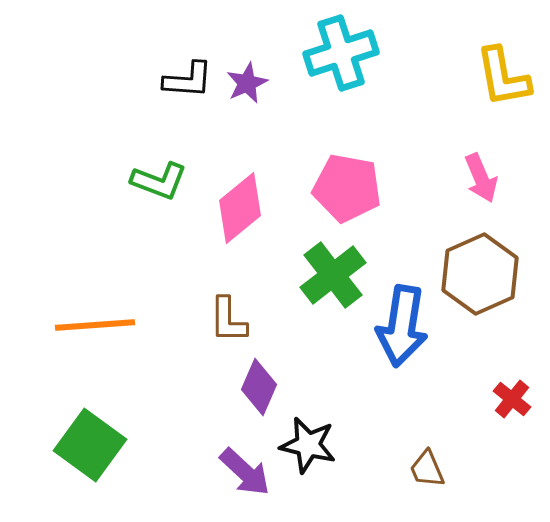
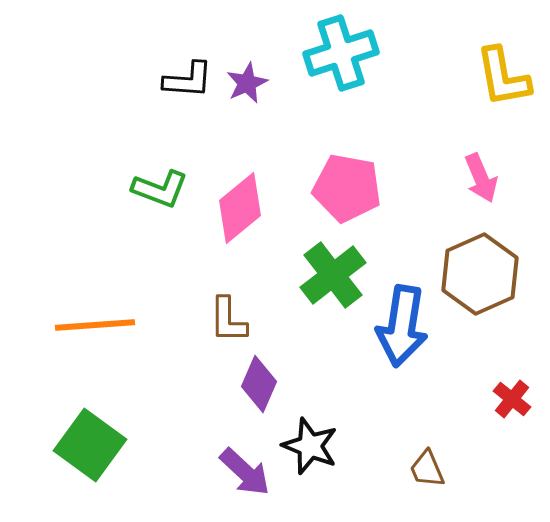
green L-shape: moved 1 px right, 8 px down
purple diamond: moved 3 px up
black star: moved 2 px right, 1 px down; rotated 8 degrees clockwise
